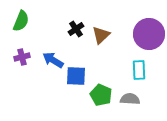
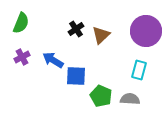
green semicircle: moved 2 px down
purple circle: moved 3 px left, 3 px up
purple cross: rotated 14 degrees counterclockwise
cyan rectangle: rotated 18 degrees clockwise
green pentagon: moved 1 px down
